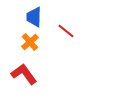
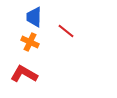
orange cross: rotated 24 degrees counterclockwise
red L-shape: rotated 24 degrees counterclockwise
